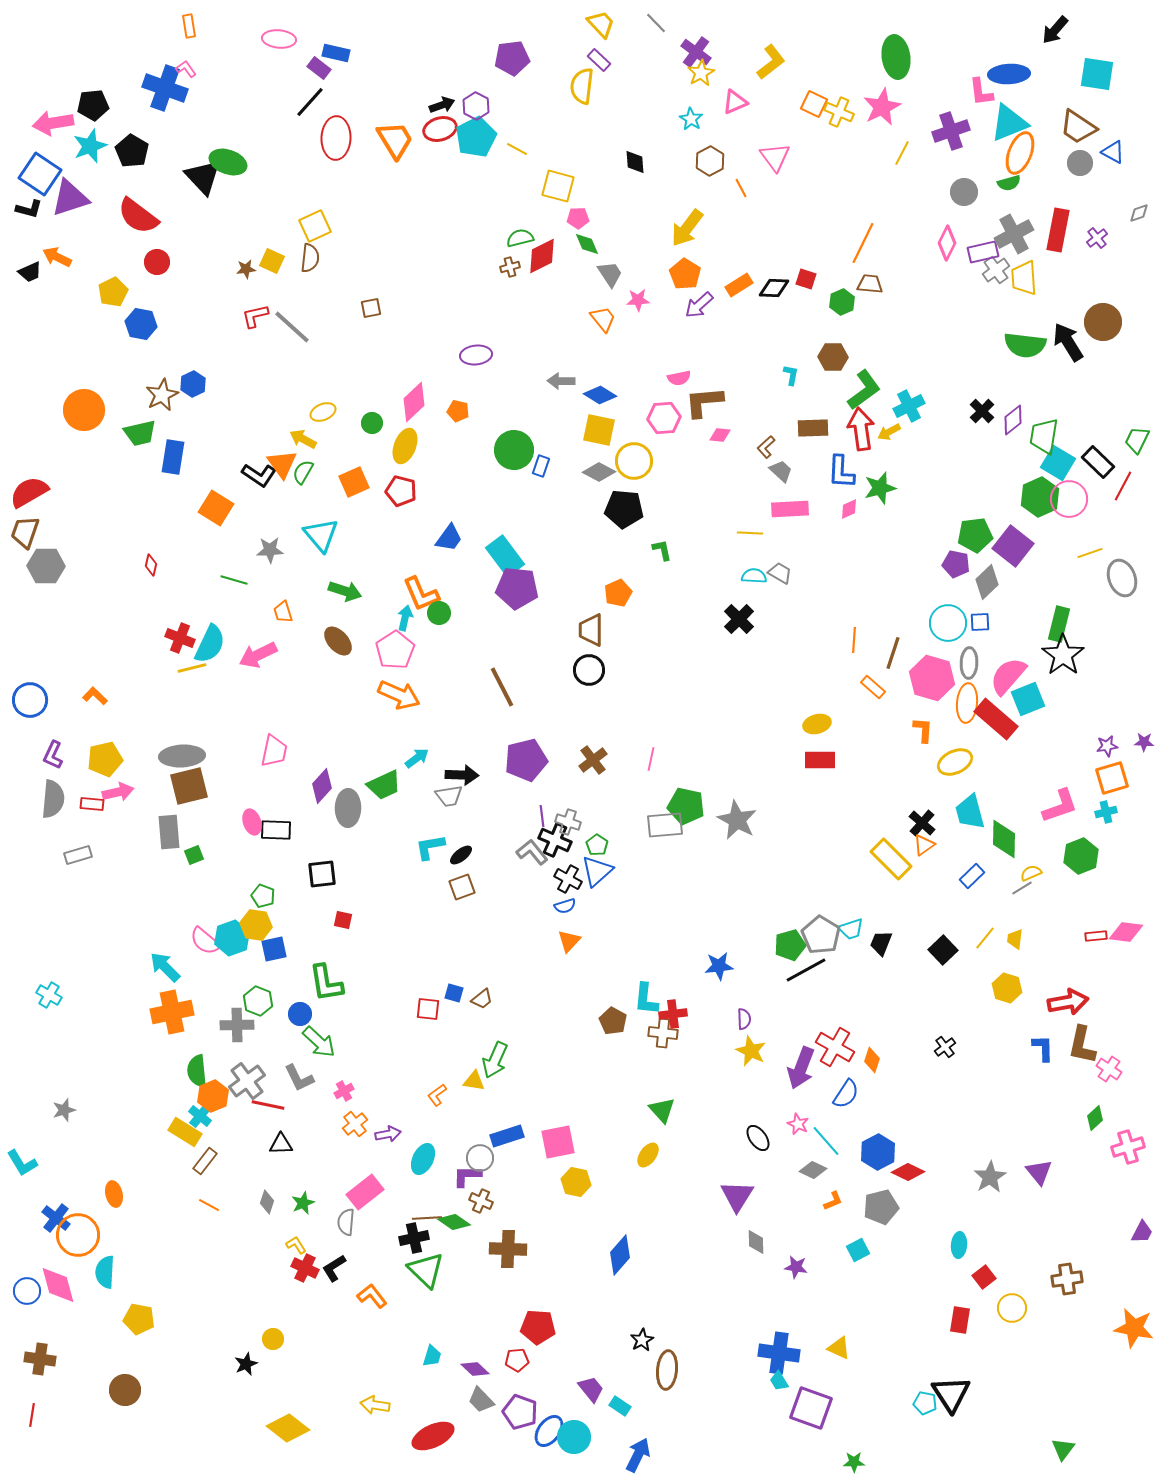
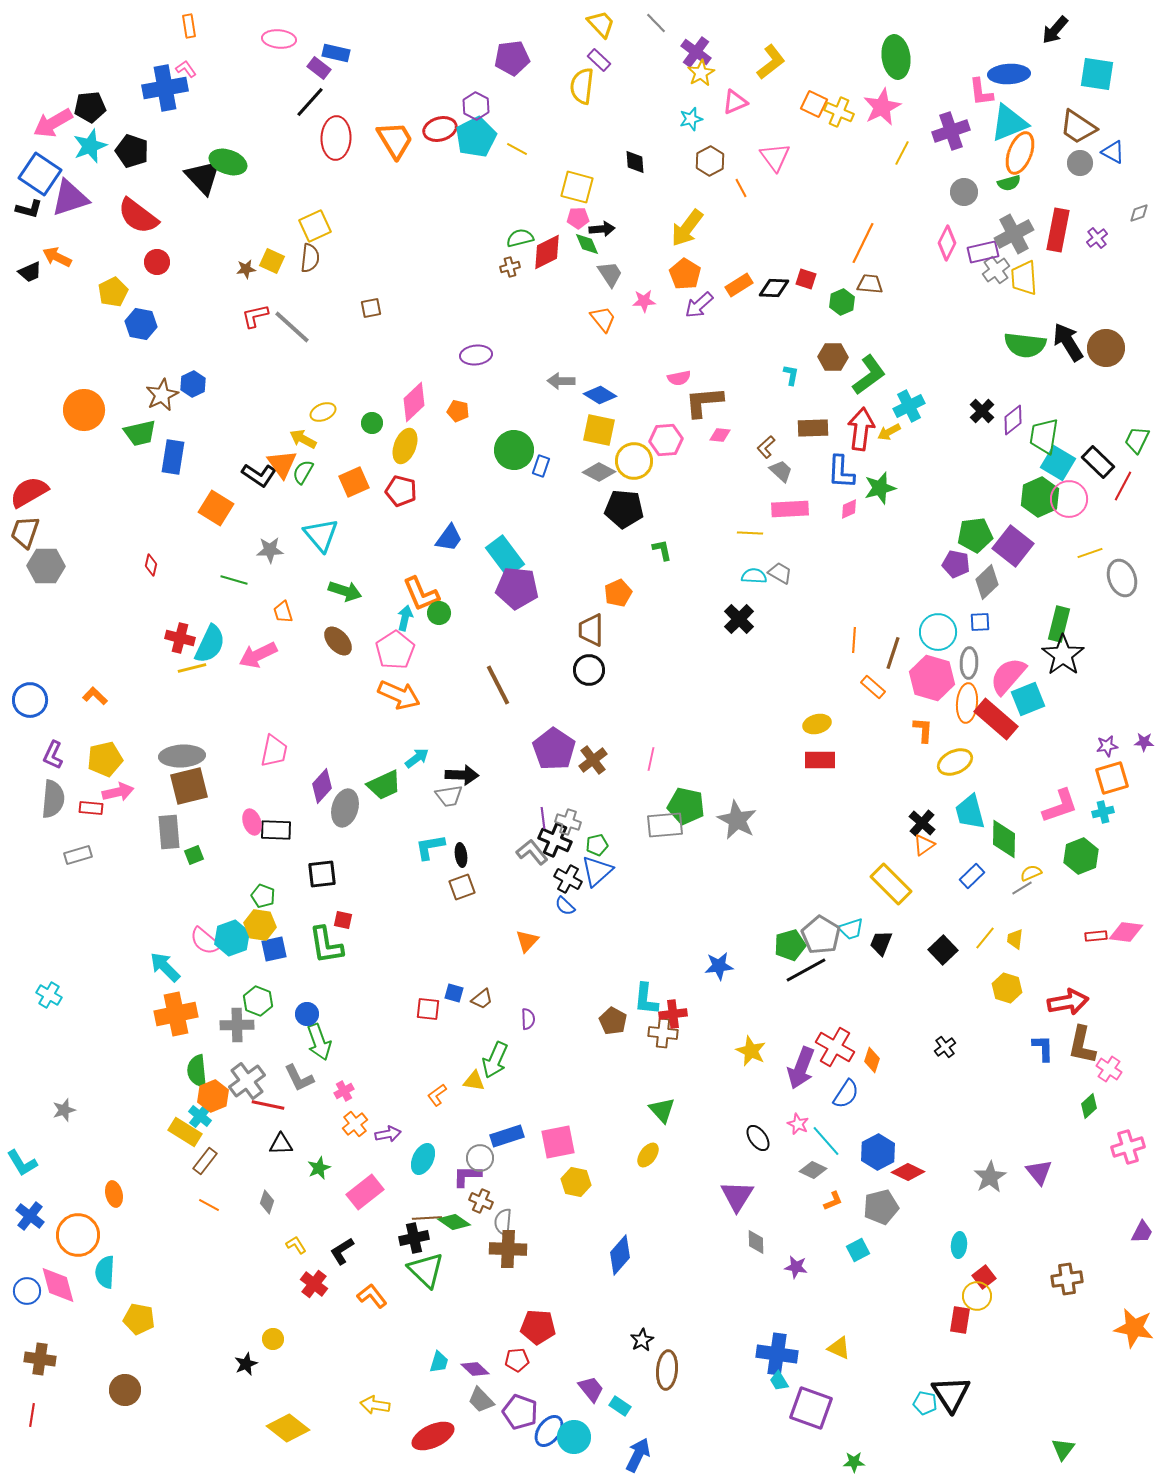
blue cross at (165, 88): rotated 30 degrees counterclockwise
black pentagon at (93, 105): moved 3 px left, 2 px down
black arrow at (442, 105): moved 160 px right, 124 px down; rotated 15 degrees clockwise
cyan star at (691, 119): rotated 25 degrees clockwise
pink arrow at (53, 123): rotated 21 degrees counterclockwise
black pentagon at (132, 151): rotated 12 degrees counterclockwise
yellow square at (558, 186): moved 19 px right, 1 px down
red diamond at (542, 256): moved 5 px right, 4 px up
pink star at (638, 300): moved 6 px right, 1 px down
brown circle at (1103, 322): moved 3 px right, 26 px down
green L-shape at (864, 390): moved 5 px right, 15 px up
pink hexagon at (664, 418): moved 2 px right, 22 px down
red arrow at (861, 429): rotated 15 degrees clockwise
cyan circle at (948, 623): moved 10 px left, 9 px down
red cross at (180, 638): rotated 8 degrees counterclockwise
brown line at (502, 687): moved 4 px left, 2 px up
purple pentagon at (526, 760): moved 28 px right, 11 px up; rotated 24 degrees counterclockwise
red rectangle at (92, 804): moved 1 px left, 4 px down
gray ellipse at (348, 808): moved 3 px left; rotated 15 degrees clockwise
cyan cross at (1106, 812): moved 3 px left
purple line at (542, 816): moved 1 px right, 2 px down
green pentagon at (597, 845): rotated 25 degrees clockwise
black ellipse at (461, 855): rotated 60 degrees counterclockwise
yellow rectangle at (891, 859): moved 25 px down
blue semicircle at (565, 906): rotated 60 degrees clockwise
yellow hexagon at (256, 925): moved 4 px right
orange triangle at (569, 941): moved 42 px left
green L-shape at (326, 983): moved 38 px up
orange cross at (172, 1012): moved 4 px right, 2 px down
blue circle at (300, 1014): moved 7 px right
purple semicircle at (744, 1019): moved 216 px left
green arrow at (319, 1042): rotated 27 degrees clockwise
green diamond at (1095, 1118): moved 6 px left, 12 px up
green star at (303, 1203): moved 16 px right, 35 px up
blue cross at (56, 1218): moved 26 px left, 2 px up
gray semicircle at (346, 1222): moved 157 px right
red cross at (305, 1268): moved 9 px right, 16 px down; rotated 12 degrees clockwise
black L-shape at (334, 1268): moved 8 px right, 17 px up
yellow circle at (1012, 1308): moved 35 px left, 12 px up
blue cross at (779, 1353): moved 2 px left, 1 px down
cyan trapezoid at (432, 1356): moved 7 px right, 6 px down
